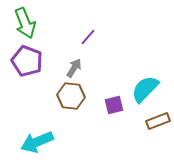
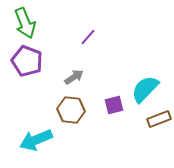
gray arrow: moved 9 px down; rotated 24 degrees clockwise
brown hexagon: moved 14 px down
brown rectangle: moved 1 px right, 2 px up
cyan arrow: moved 1 px left, 2 px up
